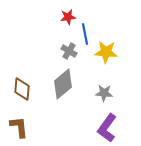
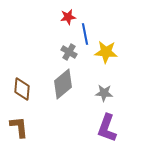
gray cross: moved 1 px down
purple L-shape: rotated 16 degrees counterclockwise
